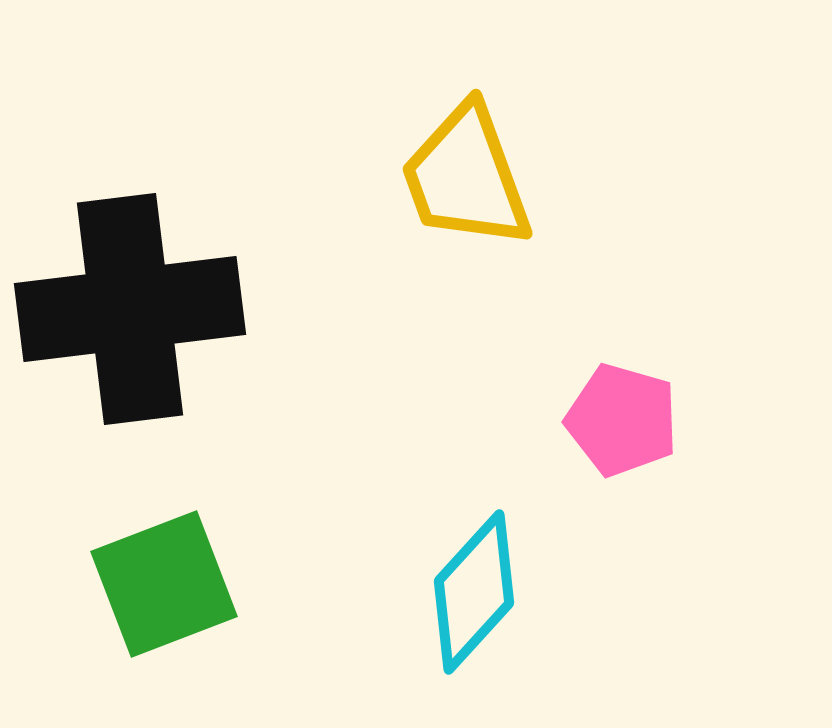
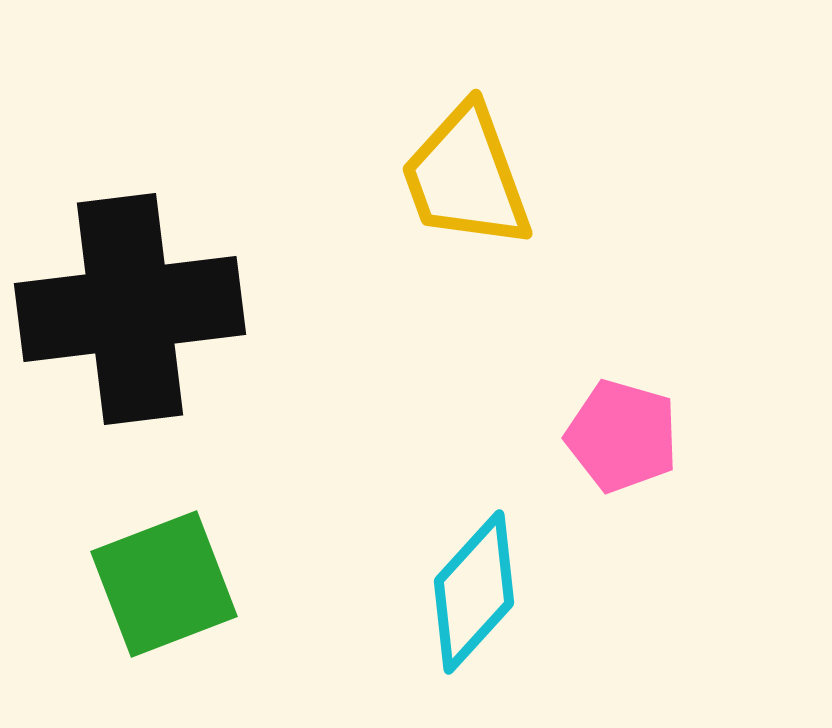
pink pentagon: moved 16 px down
